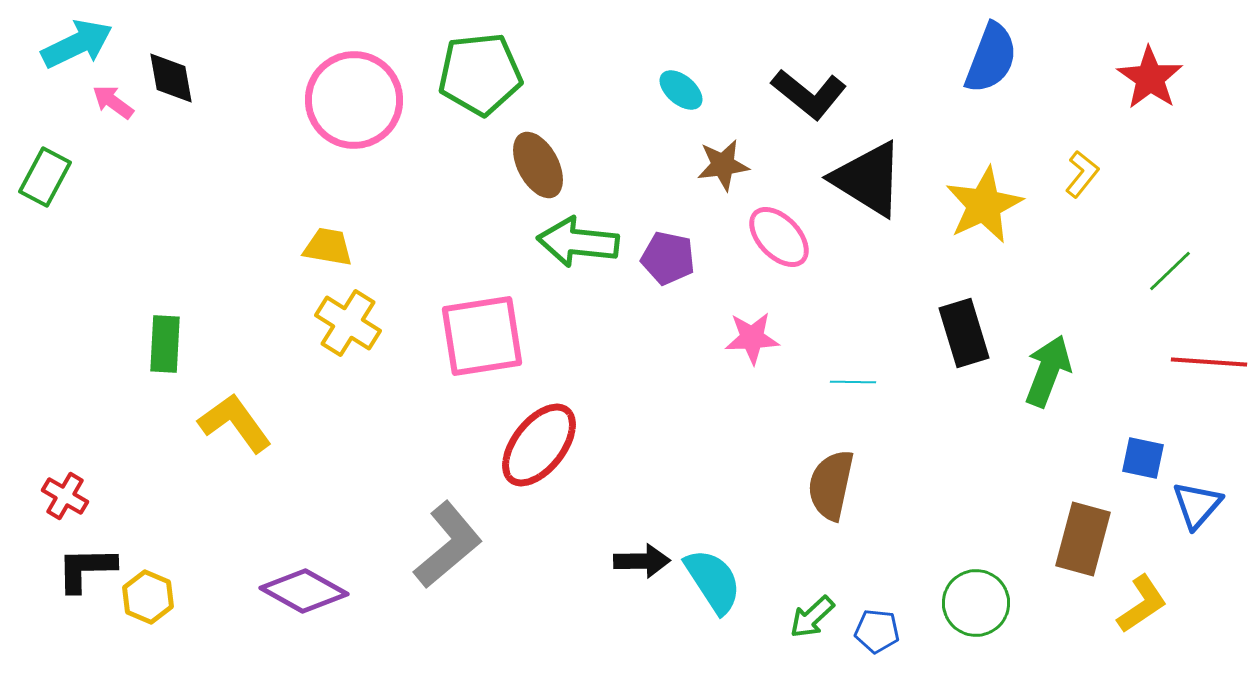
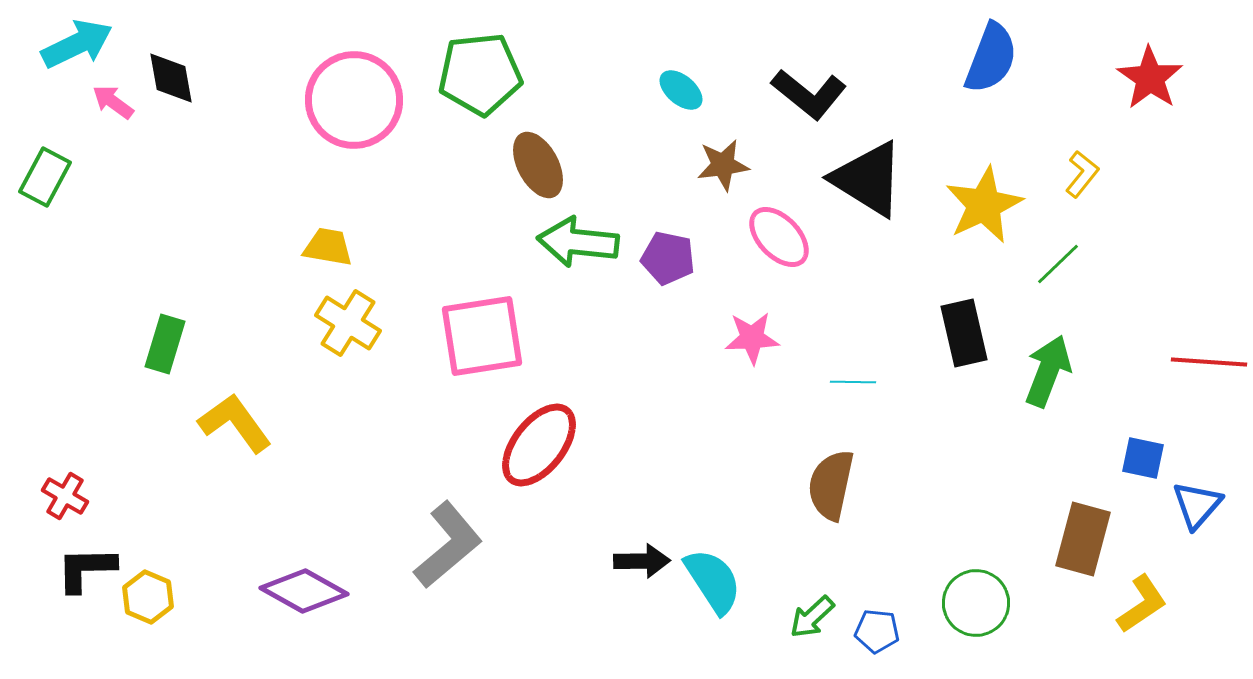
green line at (1170, 271): moved 112 px left, 7 px up
black rectangle at (964, 333): rotated 4 degrees clockwise
green rectangle at (165, 344): rotated 14 degrees clockwise
